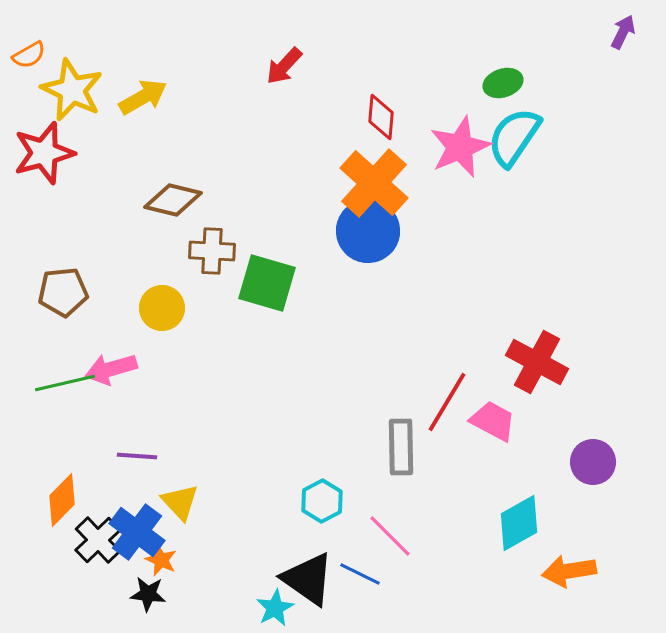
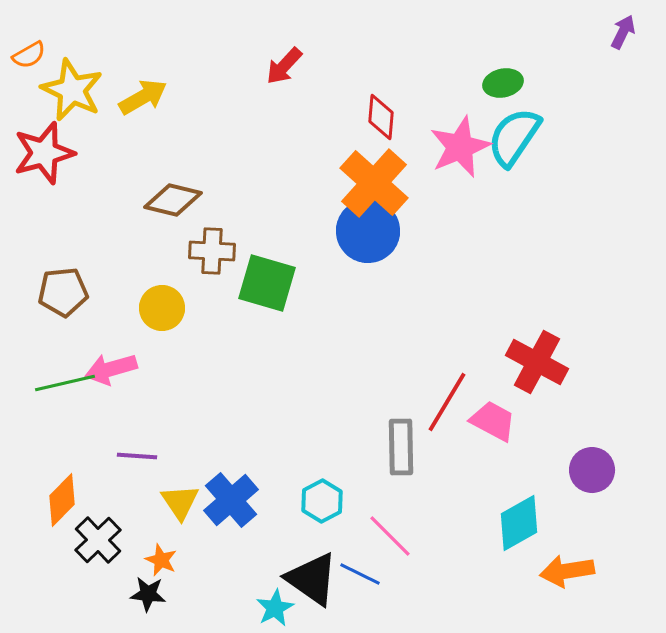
green ellipse: rotated 6 degrees clockwise
purple circle: moved 1 px left, 8 px down
yellow triangle: rotated 9 degrees clockwise
blue cross: moved 94 px right, 32 px up; rotated 12 degrees clockwise
orange arrow: moved 2 px left
black triangle: moved 4 px right
